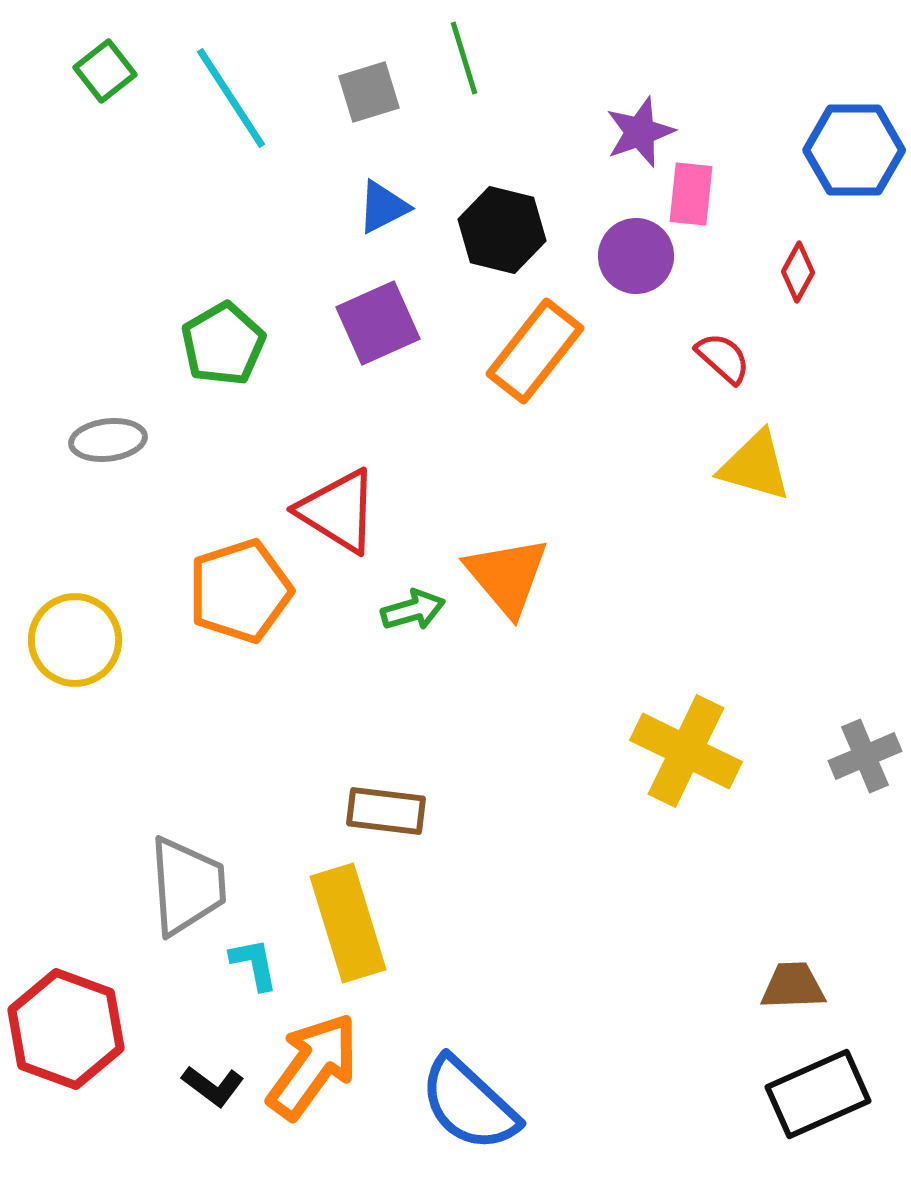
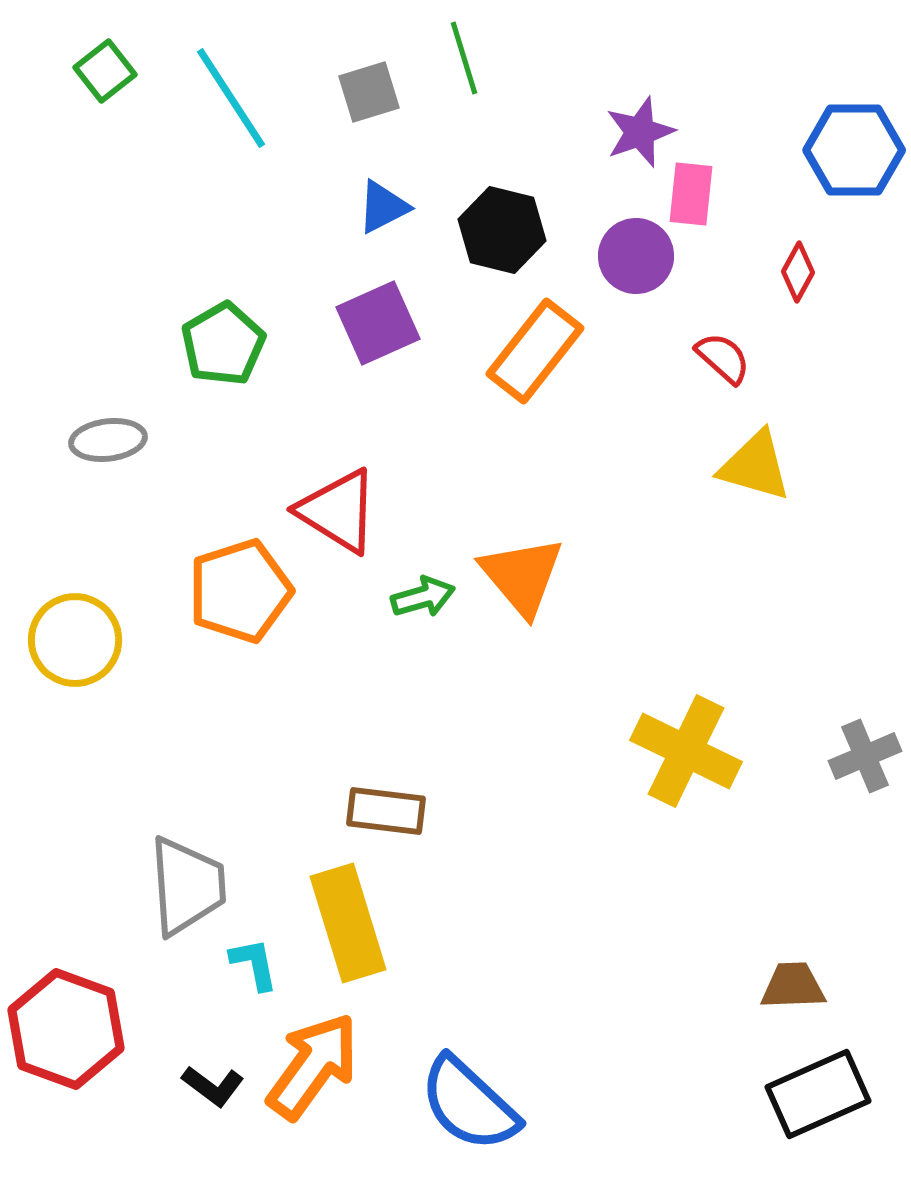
orange triangle: moved 15 px right
green arrow: moved 10 px right, 13 px up
